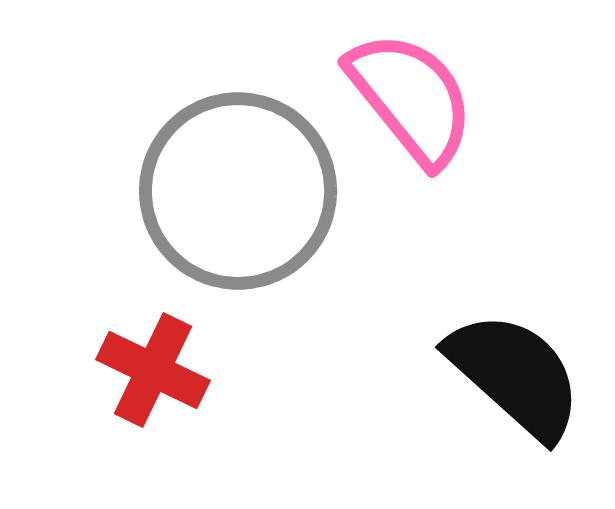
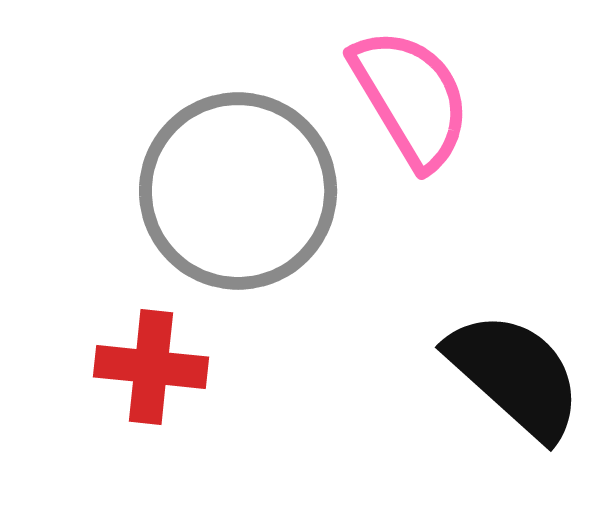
pink semicircle: rotated 8 degrees clockwise
red cross: moved 2 px left, 3 px up; rotated 20 degrees counterclockwise
